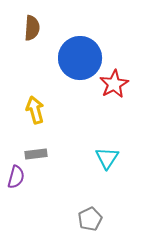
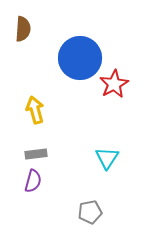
brown semicircle: moved 9 px left, 1 px down
purple semicircle: moved 17 px right, 4 px down
gray pentagon: moved 7 px up; rotated 15 degrees clockwise
